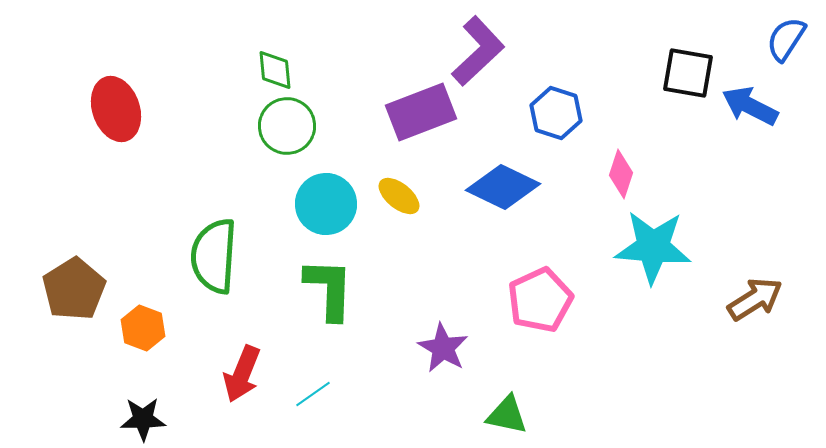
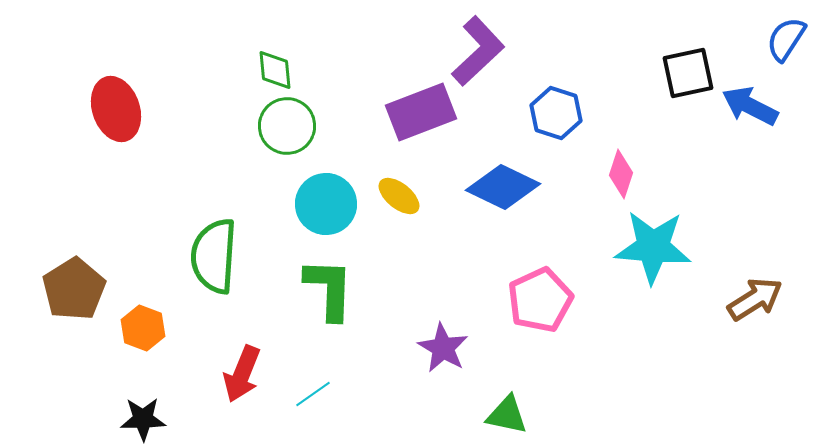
black square: rotated 22 degrees counterclockwise
